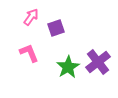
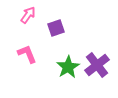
pink arrow: moved 3 px left, 2 px up
pink L-shape: moved 2 px left, 1 px down
purple cross: moved 1 px left, 3 px down
